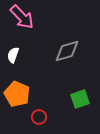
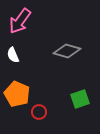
pink arrow: moved 2 px left, 4 px down; rotated 80 degrees clockwise
gray diamond: rotated 32 degrees clockwise
white semicircle: rotated 42 degrees counterclockwise
red circle: moved 5 px up
